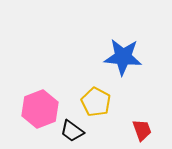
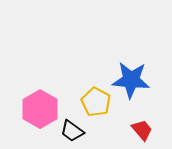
blue star: moved 8 px right, 23 px down
pink hexagon: rotated 9 degrees counterclockwise
red trapezoid: rotated 20 degrees counterclockwise
